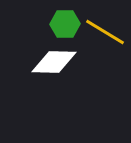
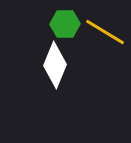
white diamond: moved 1 px right, 3 px down; rotated 69 degrees counterclockwise
